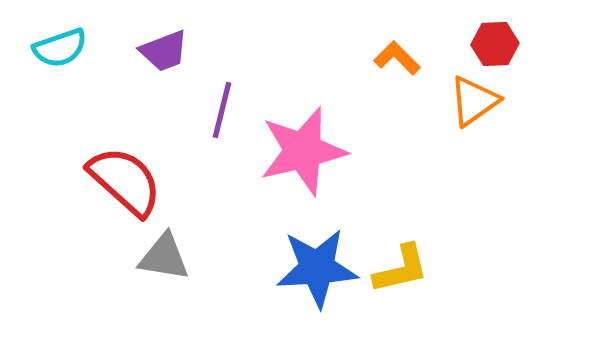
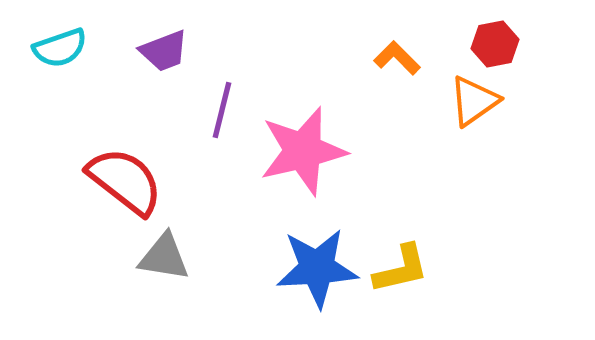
red hexagon: rotated 9 degrees counterclockwise
red semicircle: rotated 4 degrees counterclockwise
